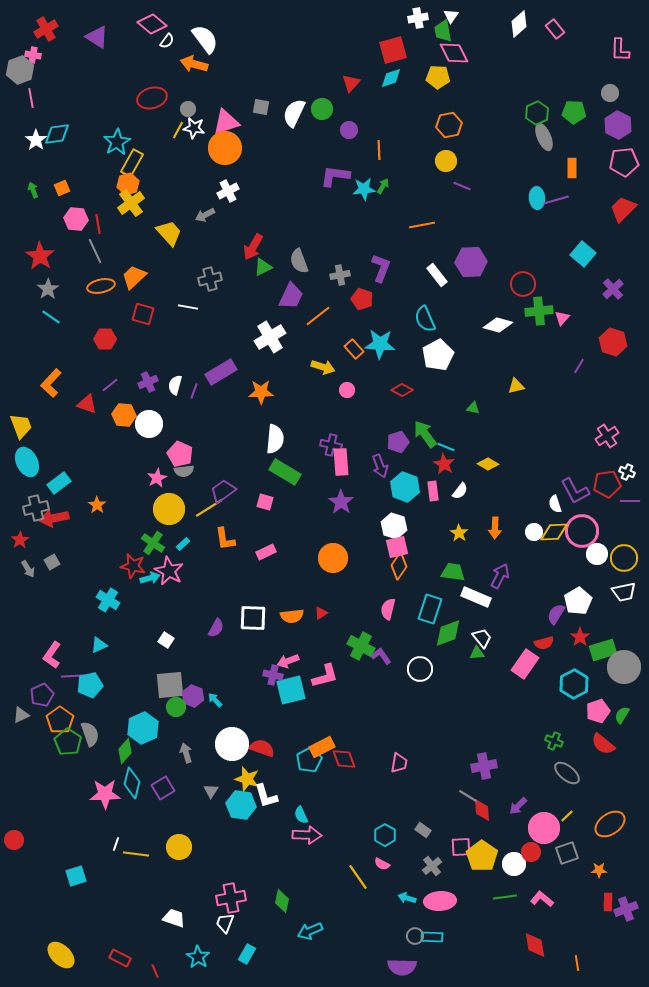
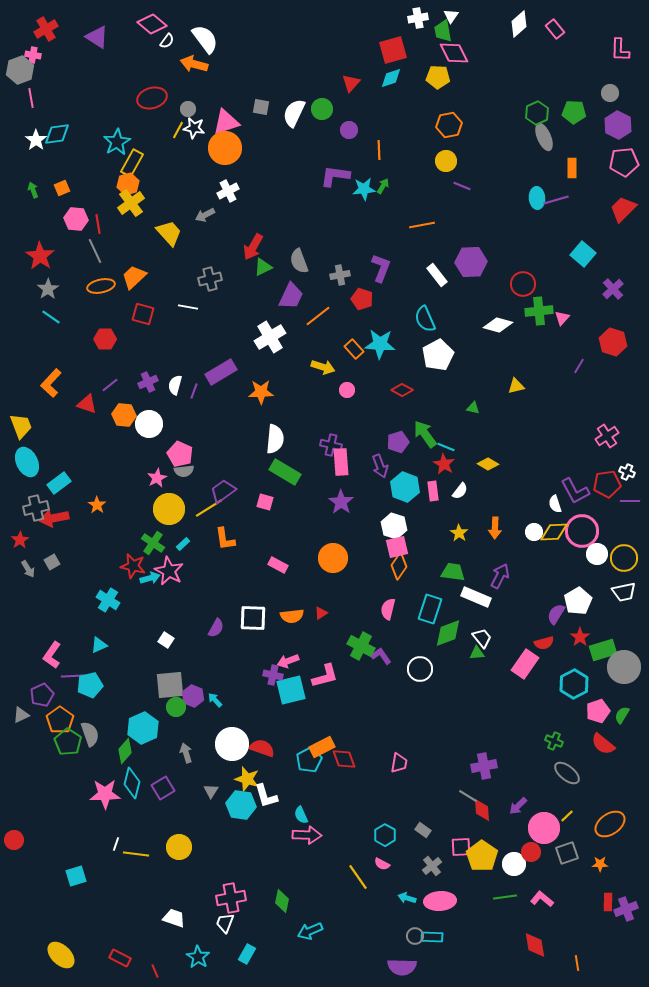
pink rectangle at (266, 552): moved 12 px right, 13 px down; rotated 54 degrees clockwise
orange star at (599, 870): moved 1 px right, 6 px up
